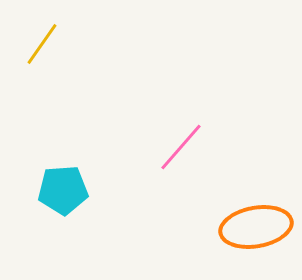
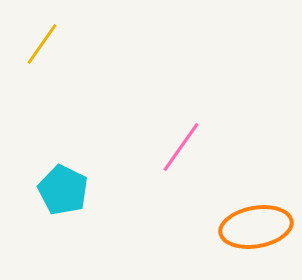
pink line: rotated 6 degrees counterclockwise
cyan pentagon: rotated 30 degrees clockwise
